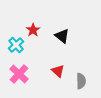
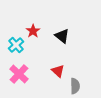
red star: moved 1 px down
gray semicircle: moved 6 px left, 5 px down
